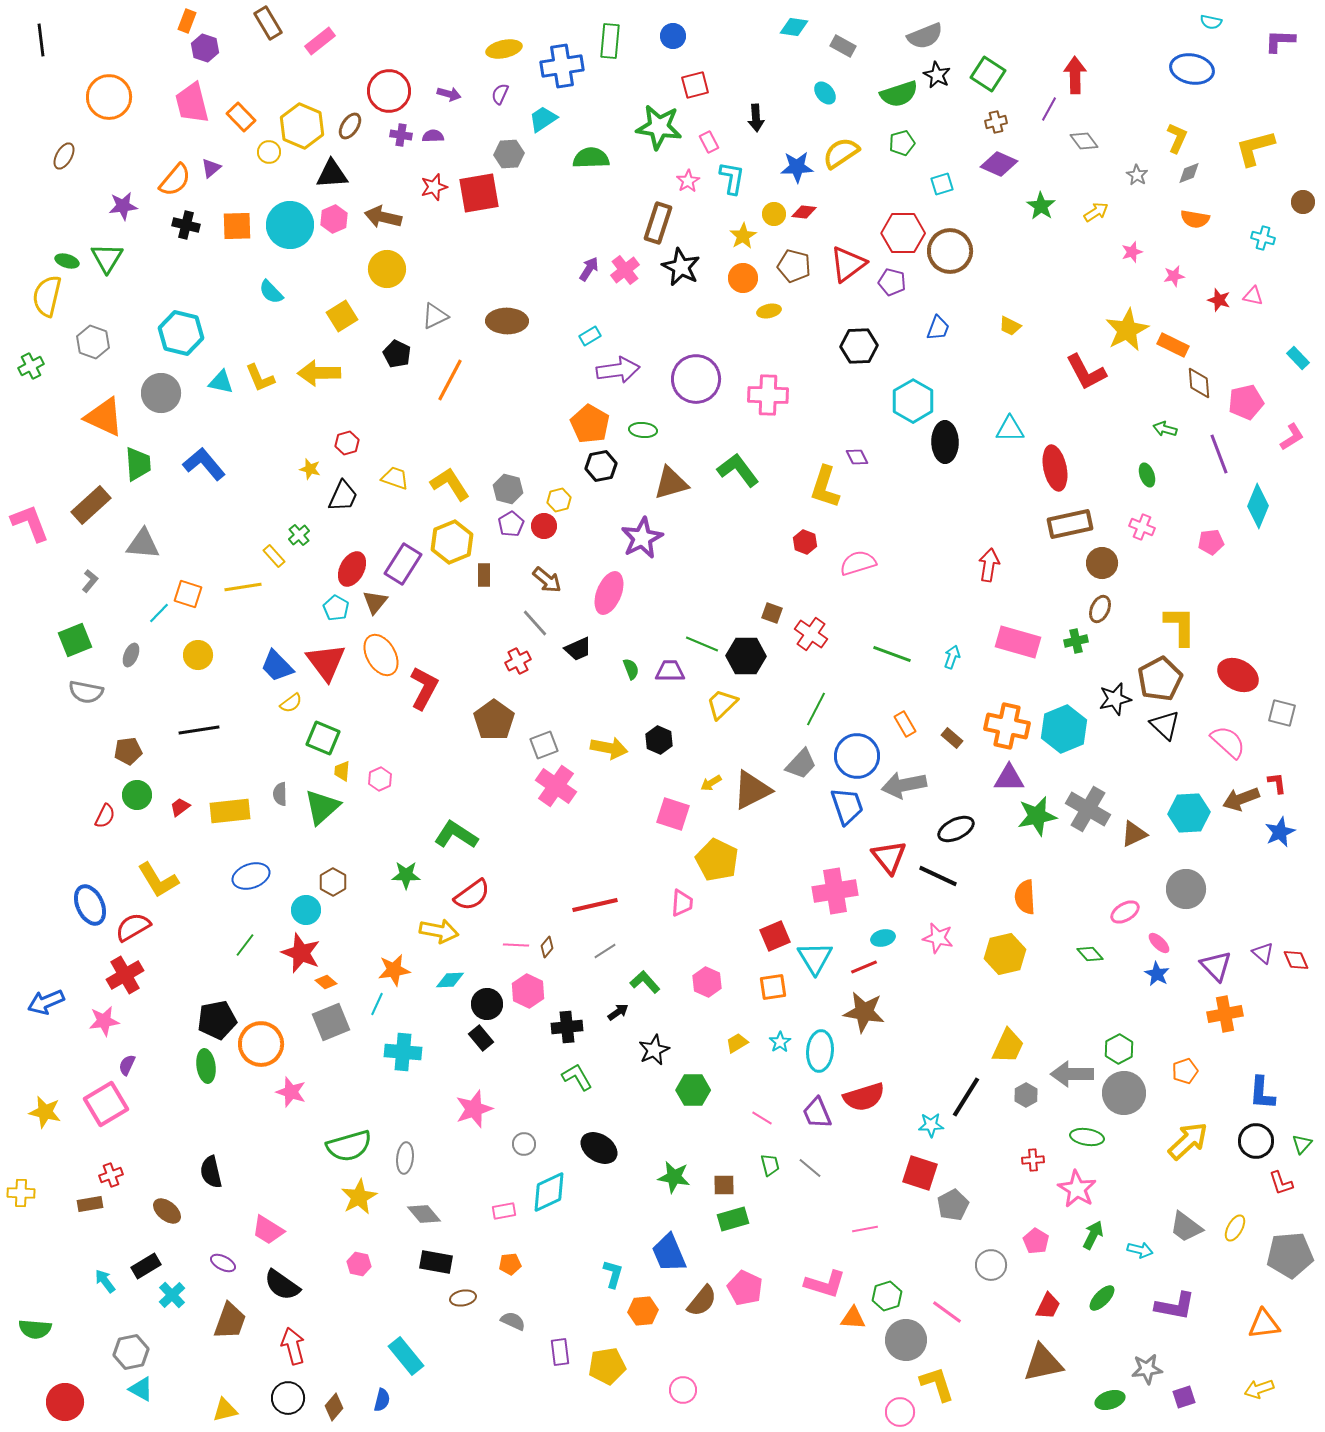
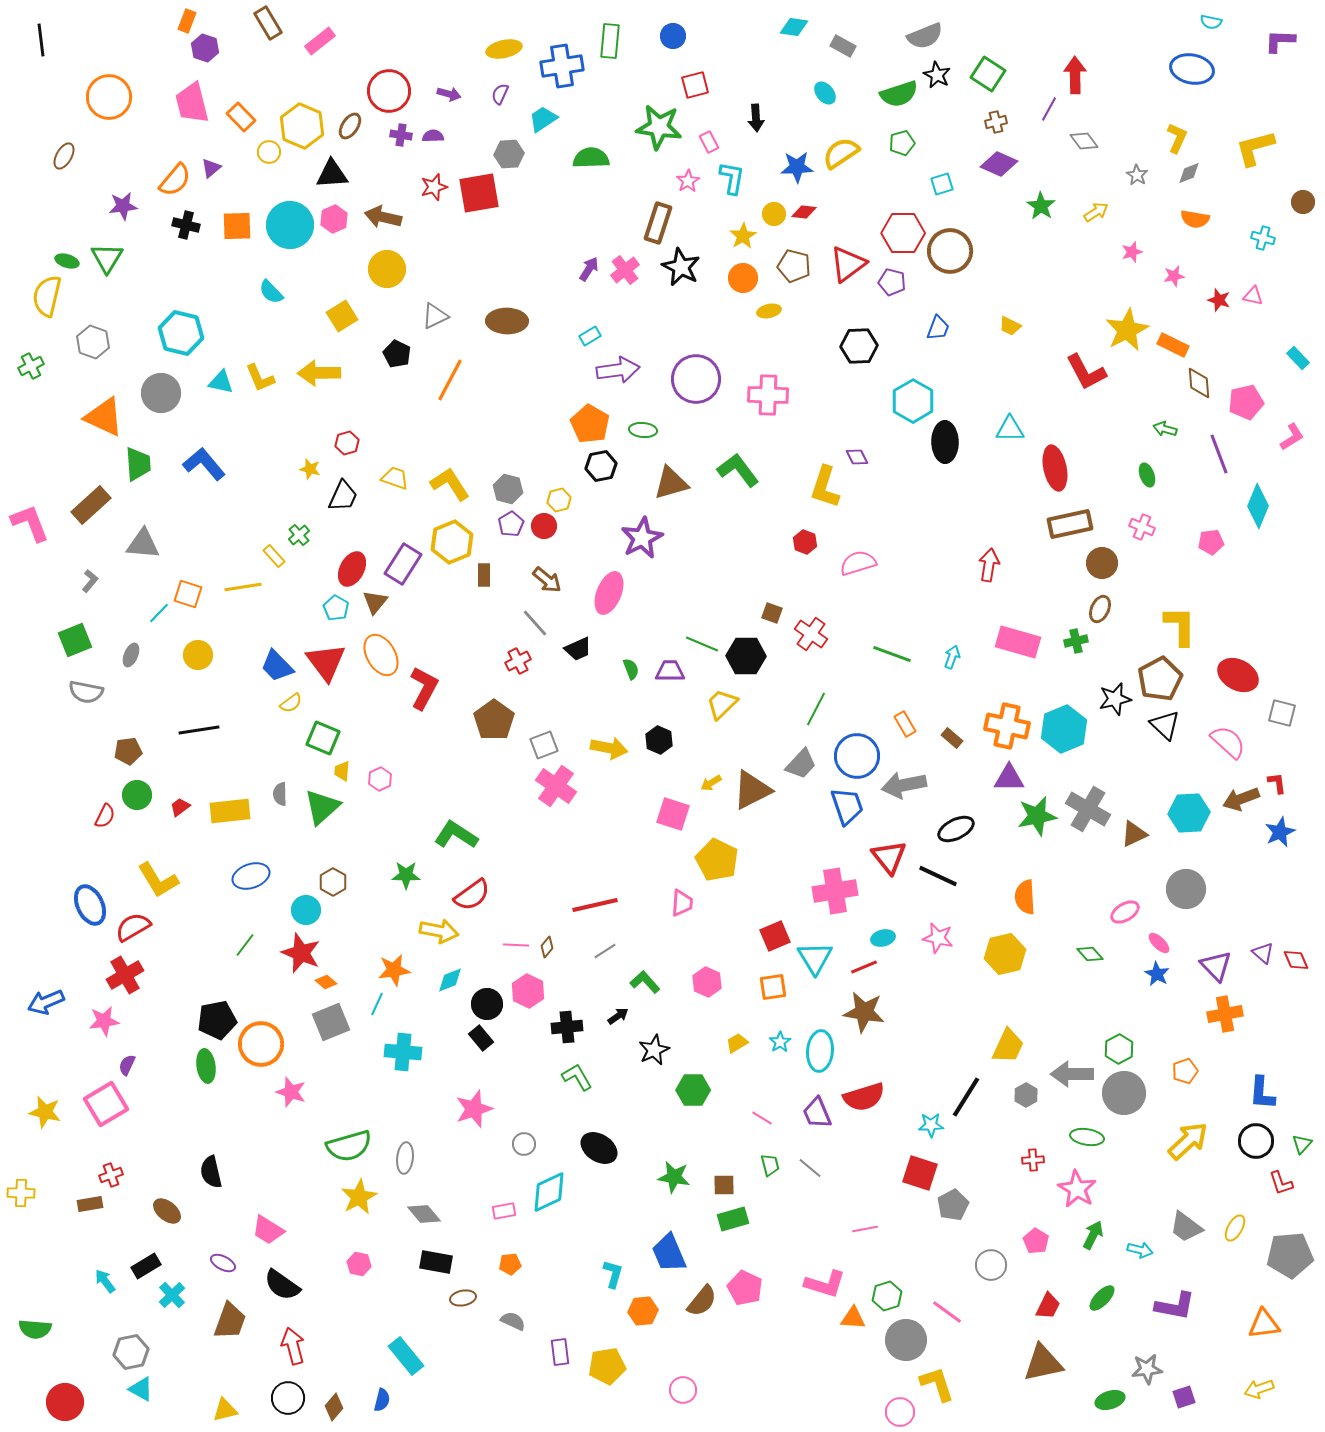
cyan diamond at (450, 980): rotated 20 degrees counterclockwise
black arrow at (618, 1012): moved 4 px down
